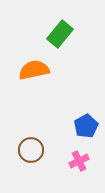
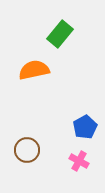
blue pentagon: moved 1 px left, 1 px down
brown circle: moved 4 px left
pink cross: rotated 36 degrees counterclockwise
